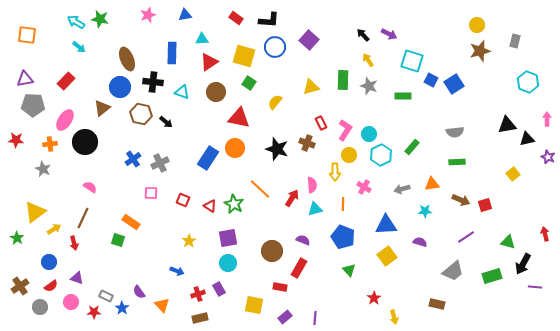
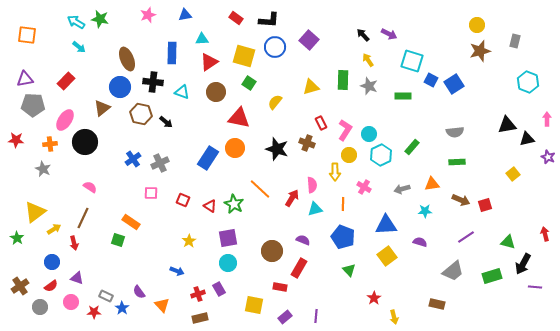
blue circle at (49, 262): moved 3 px right
purple line at (315, 318): moved 1 px right, 2 px up
